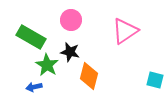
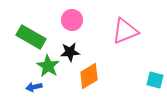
pink circle: moved 1 px right
pink triangle: rotated 12 degrees clockwise
black star: rotated 18 degrees counterclockwise
green star: moved 1 px right, 1 px down
orange diamond: rotated 44 degrees clockwise
